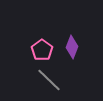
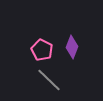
pink pentagon: rotated 10 degrees counterclockwise
